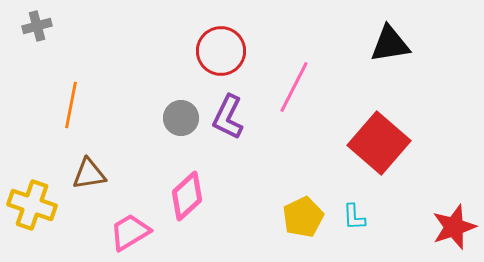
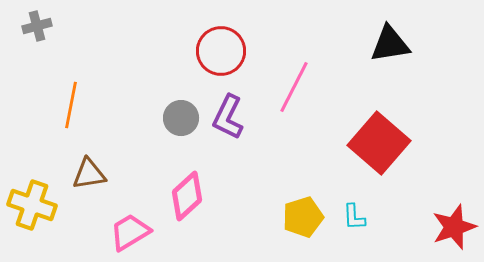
yellow pentagon: rotated 9 degrees clockwise
